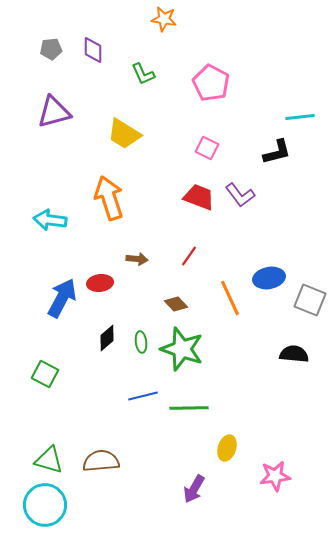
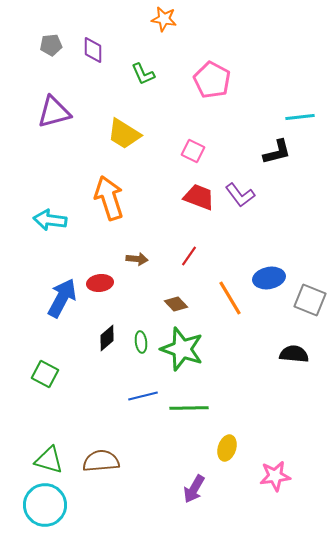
gray pentagon: moved 4 px up
pink pentagon: moved 1 px right, 3 px up
pink square: moved 14 px left, 3 px down
orange line: rotated 6 degrees counterclockwise
